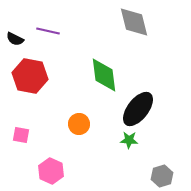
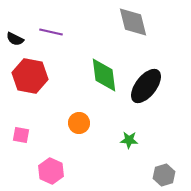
gray diamond: moved 1 px left
purple line: moved 3 px right, 1 px down
black ellipse: moved 8 px right, 23 px up
orange circle: moved 1 px up
gray hexagon: moved 2 px right, 1 px up
